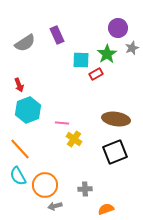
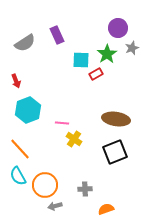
red arrow: moved 3 px left, 4 px up
